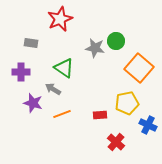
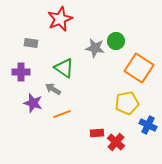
orange square: rotated 8 degrees counterclockwise
red rectangle: moved 3 px left, 18 px down
